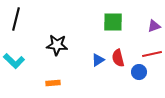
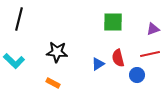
black line: moved 3 px right
purple triangle: moved 1 px left, 3 px down
black star: moved 7 px down
red line: moved 2 px left
blue triangle: moved 4 px down
blue circle: moved 2 px left, 3 px down
orange rectangle: rotated 32 degrees clockwise
